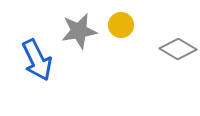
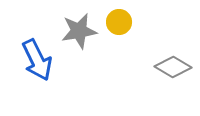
yellow circle: moved 2 px left, 3 px up
gray diamond: moved 5 px left, 18 px down
